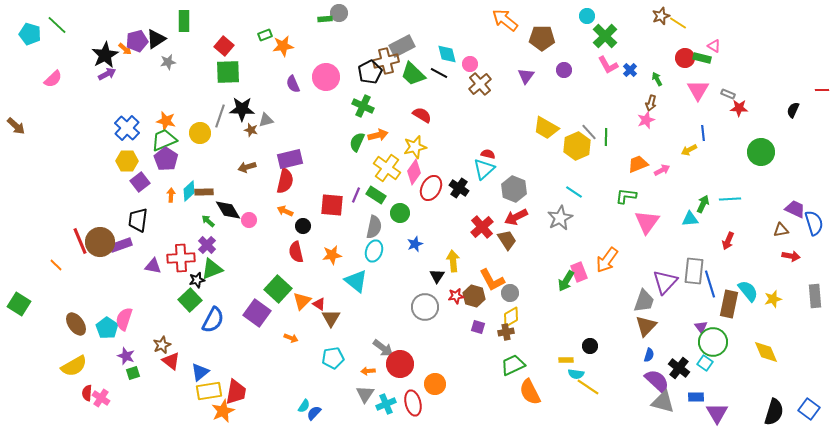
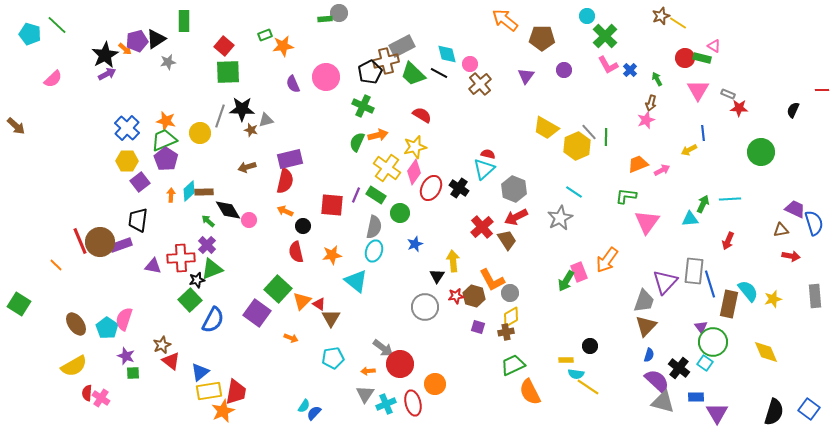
green square at (133, 373): rotated 16 degrees clockwise
